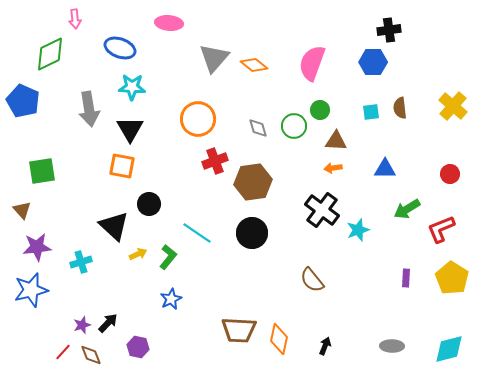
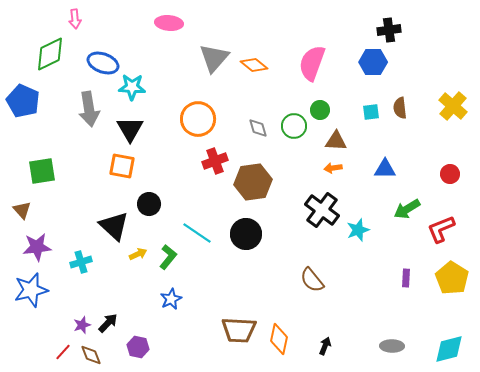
blue ellipse at (120, 48): moved 17 px left, 15 px down
black circle at (252, 233): moved 6 px left, 1 px down
